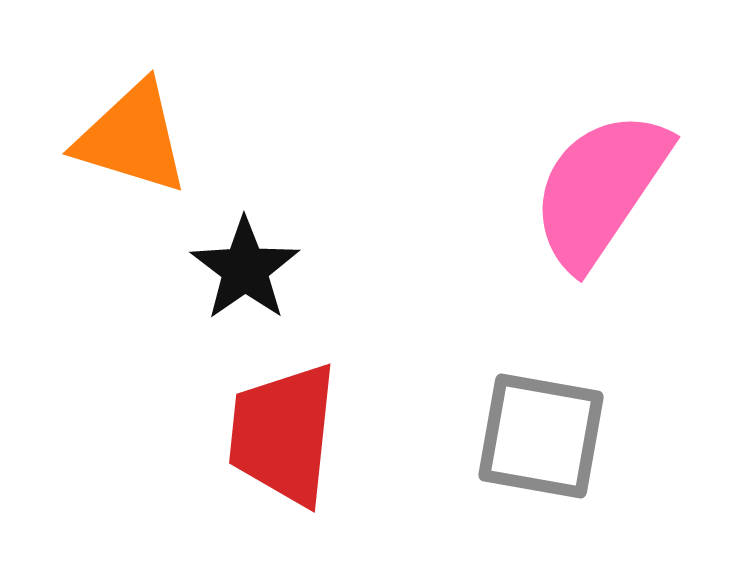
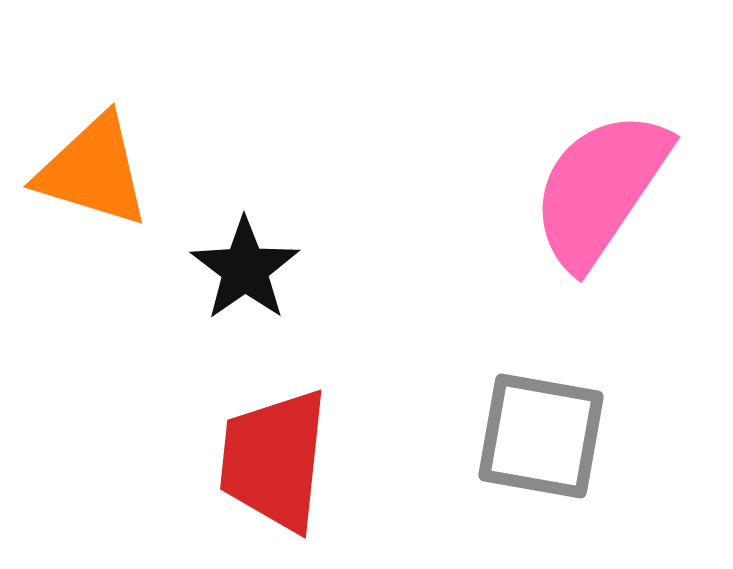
orange triangle: moved 39 px left, 33 px down
red trapezoid: moved 9 px left, 26 px down
